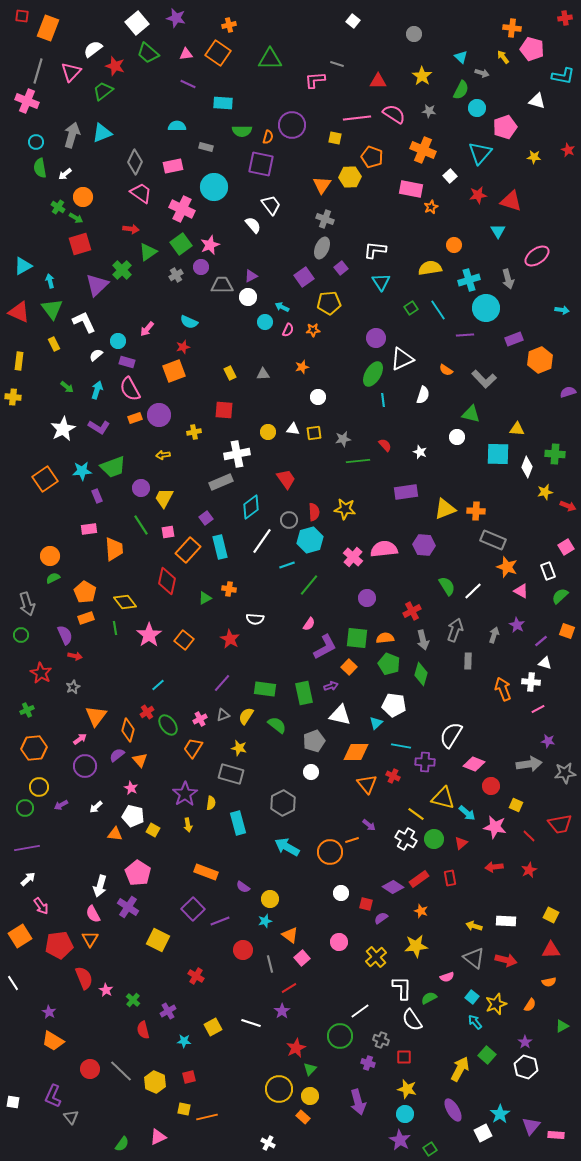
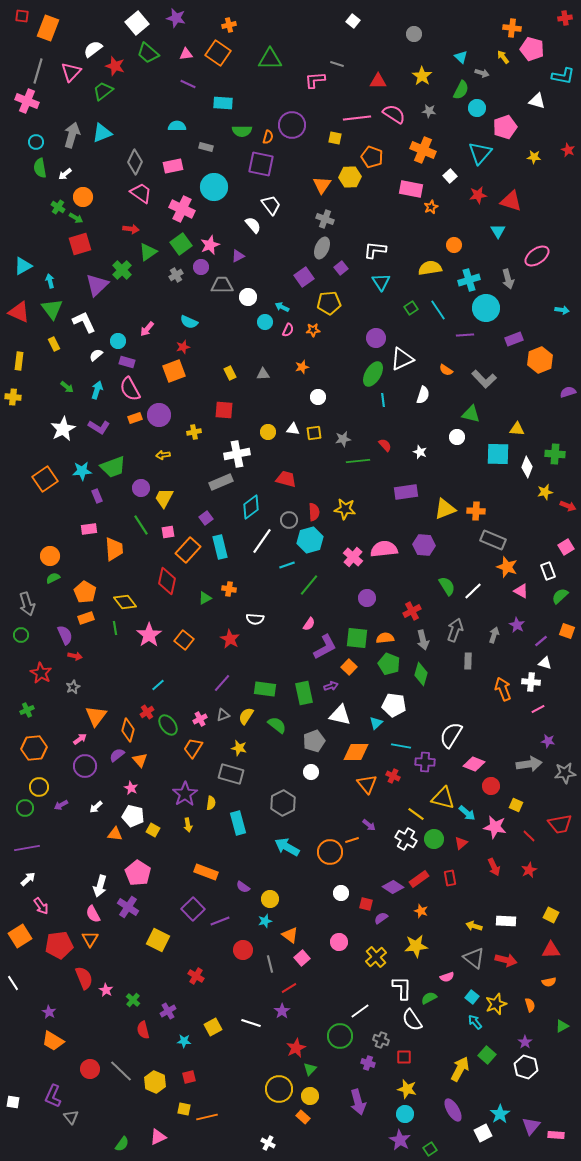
purple triangle at (251, 276): moved 13 px left, 20 px up
red trapezoid at (286, 479): rotated 40 degrees counterclockwise
red arrow at (494, 867): rotated 108 degrees counterclockwise
orange semicircle at (530, 1005): rotated 48 degrees counterclockwise
